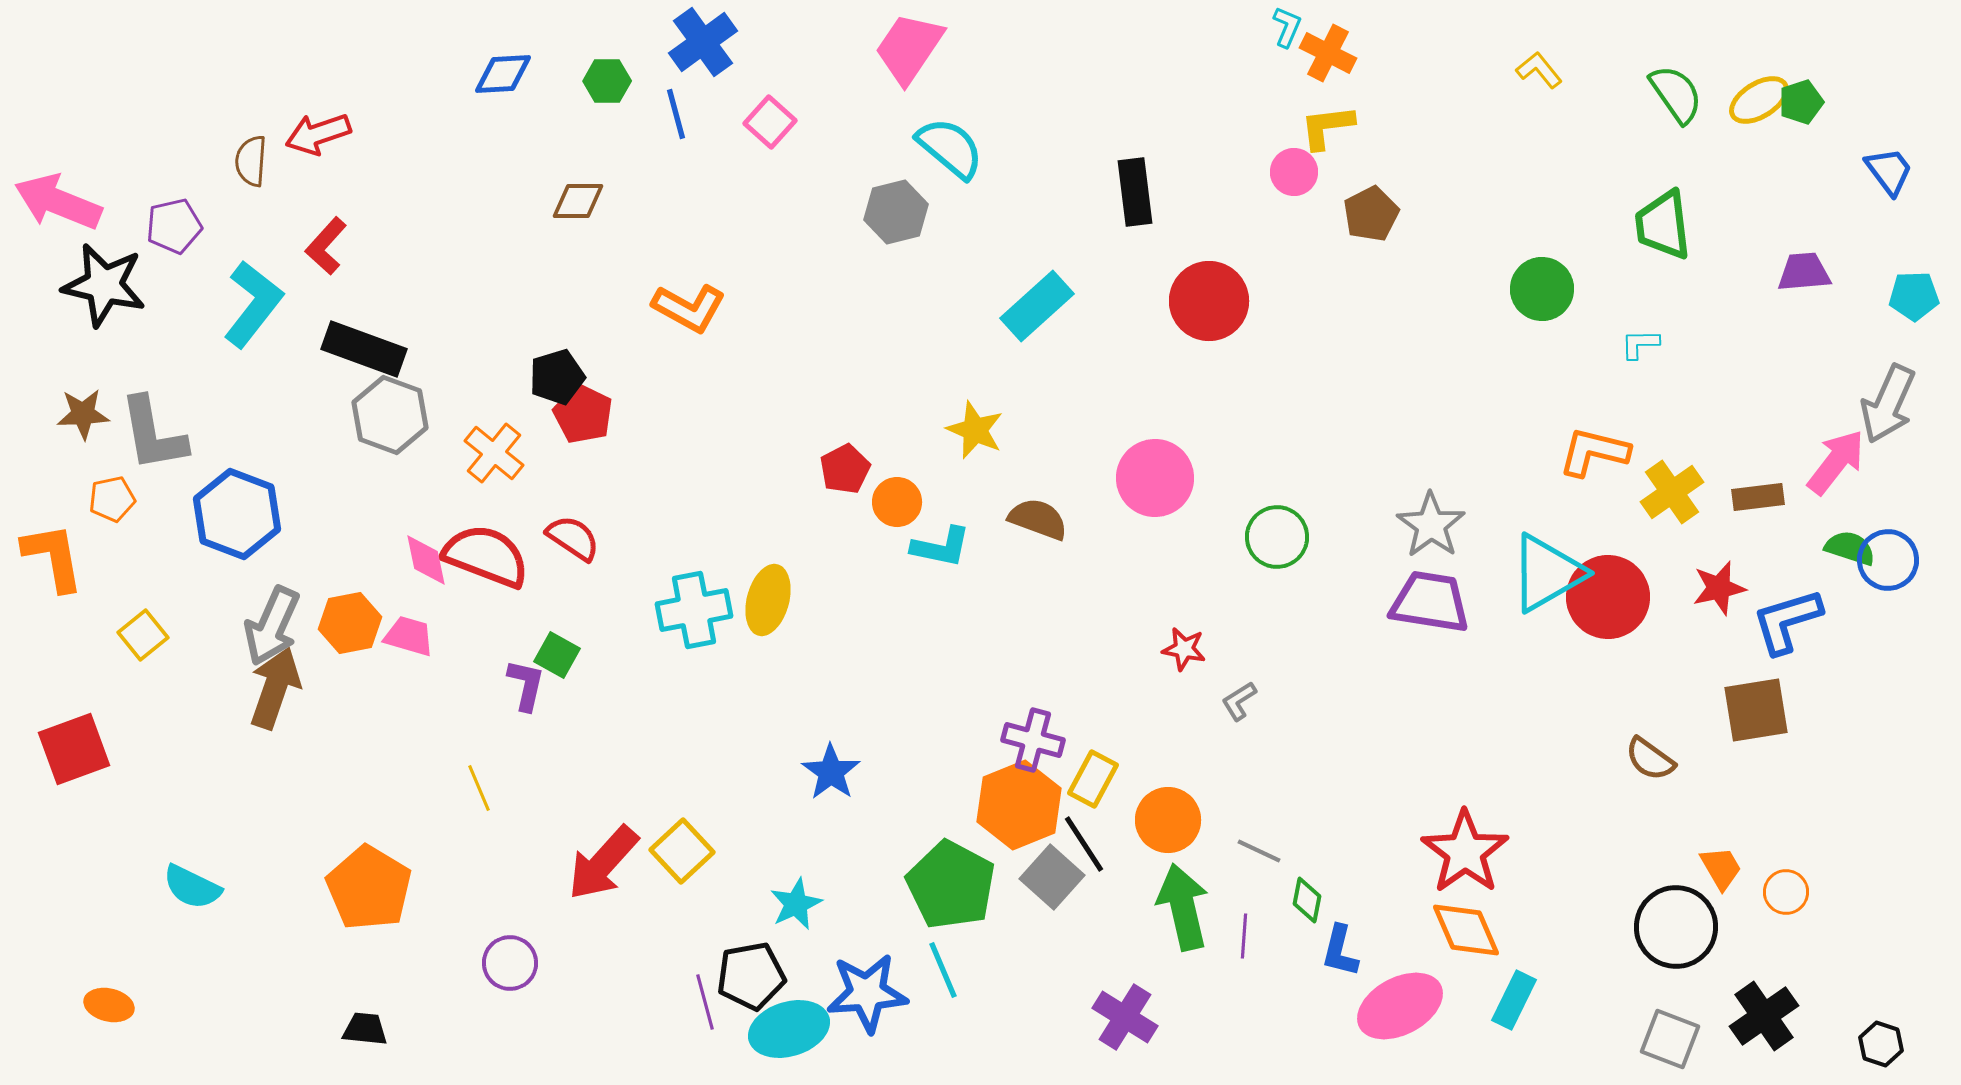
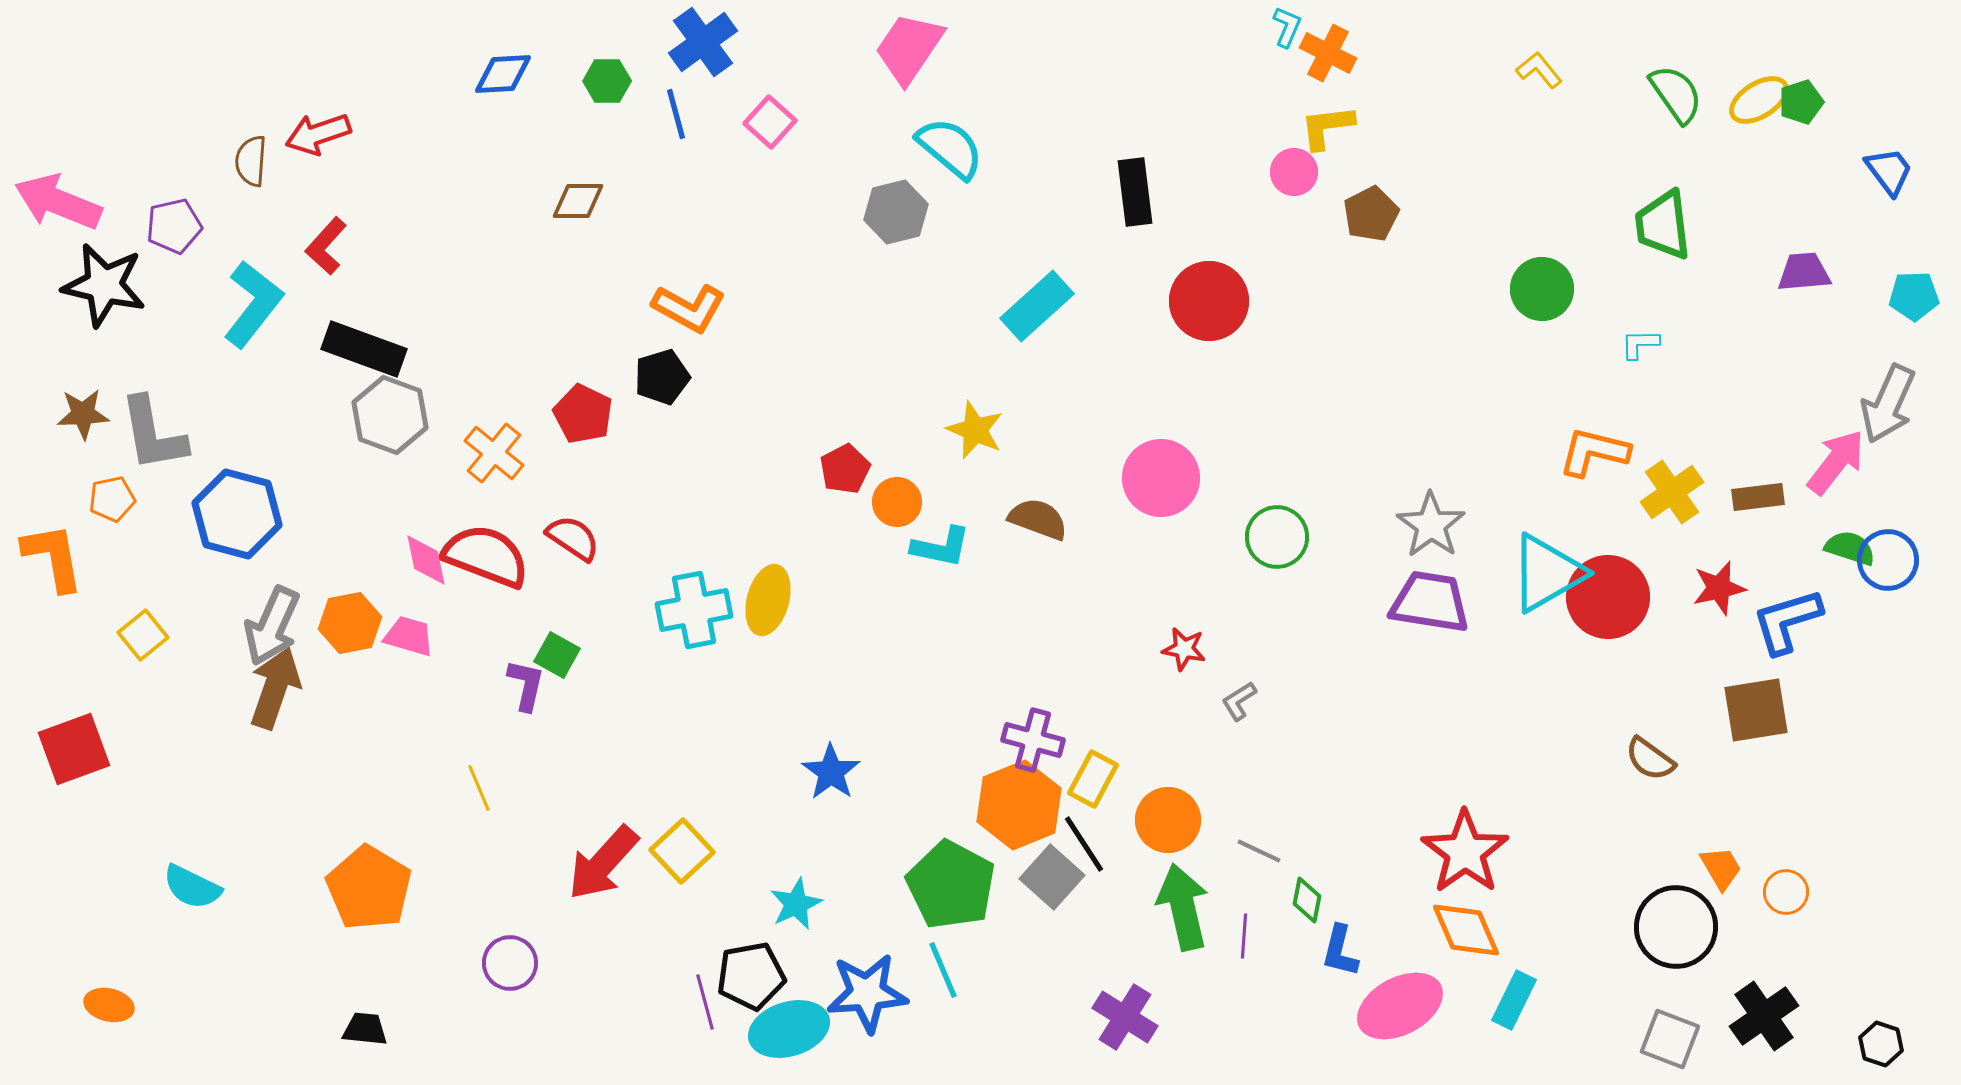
black pentagon at (557, 377): moved 105 px right
pink circle at (1155, 478): moved 6 px right
blue hexagon at (237, 514): rotated 6 degrees counterclockwise
